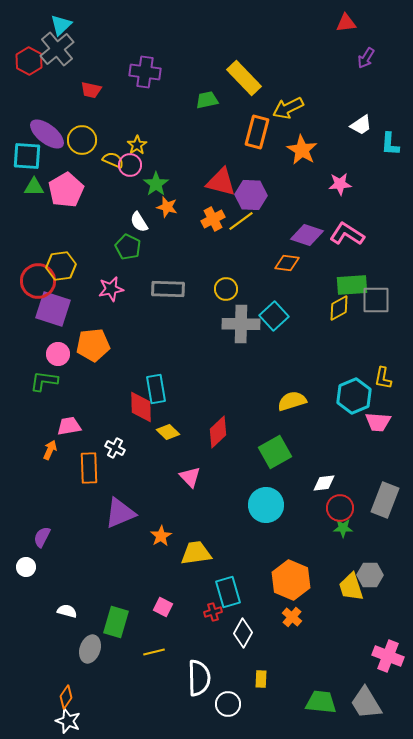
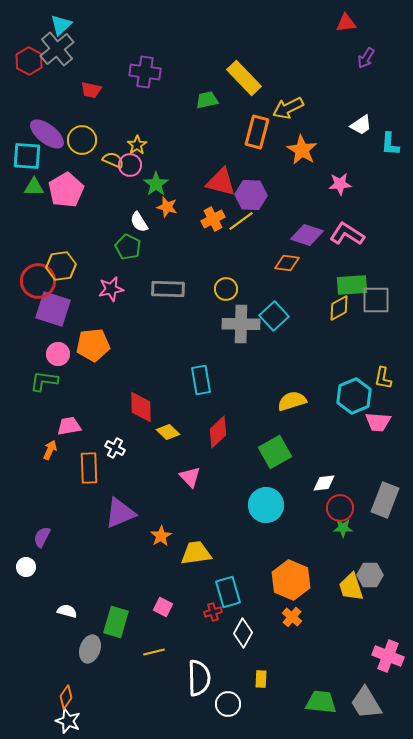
cyan rectangle at (156, 389): moved 45 px right, 9 px up
